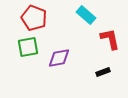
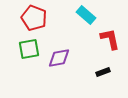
green square: moved 1 px right, 2 px down
